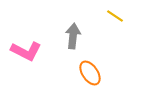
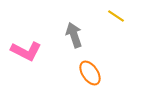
yellow line: moved 1 px right
gray arrow: moved 1 px right, 1 px up; rotated 25 degrees counterclockwise
